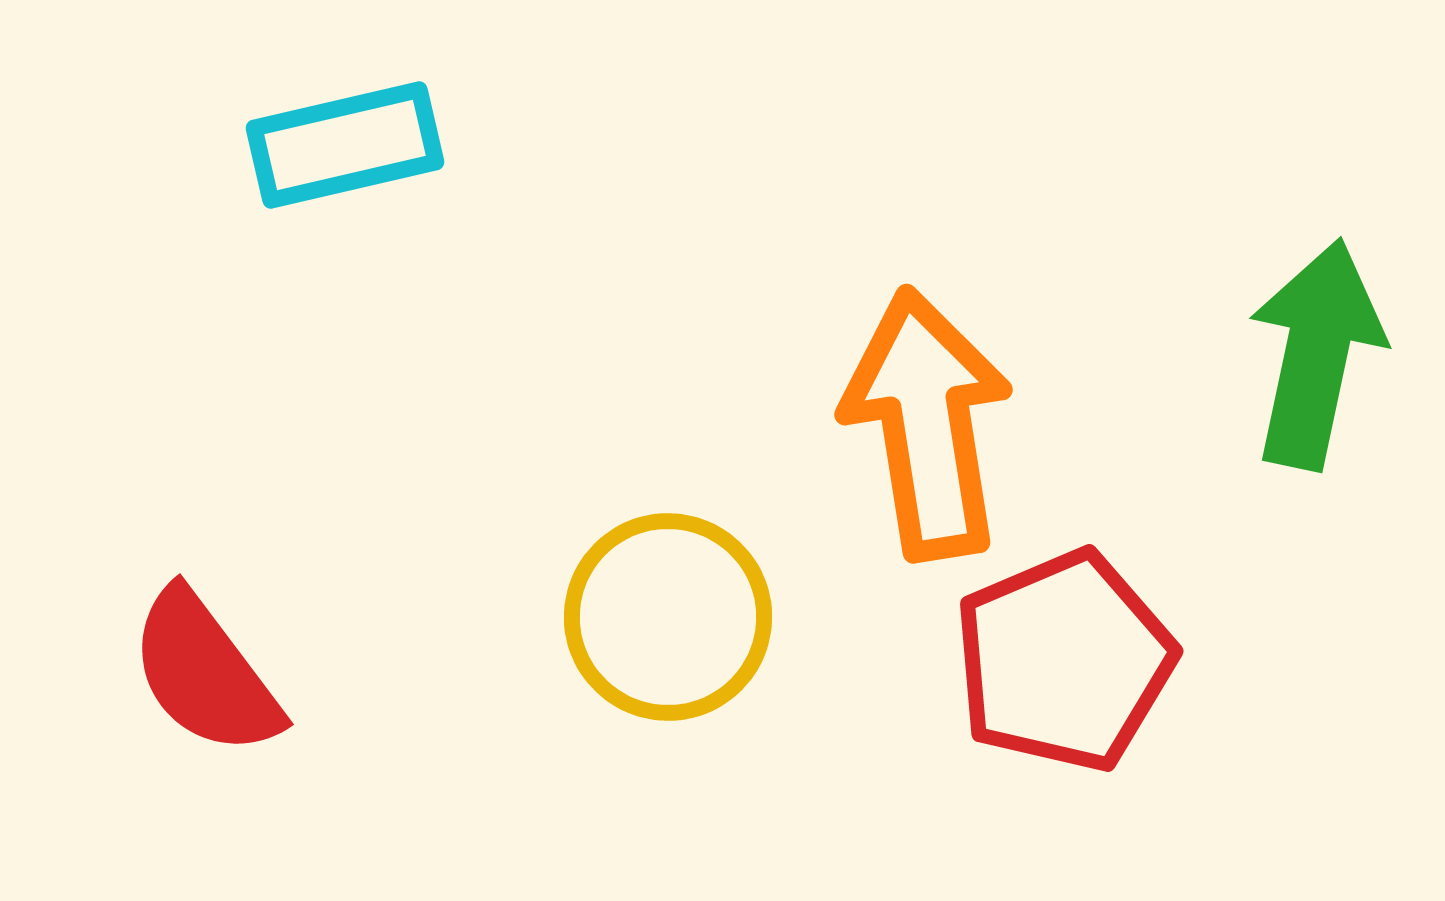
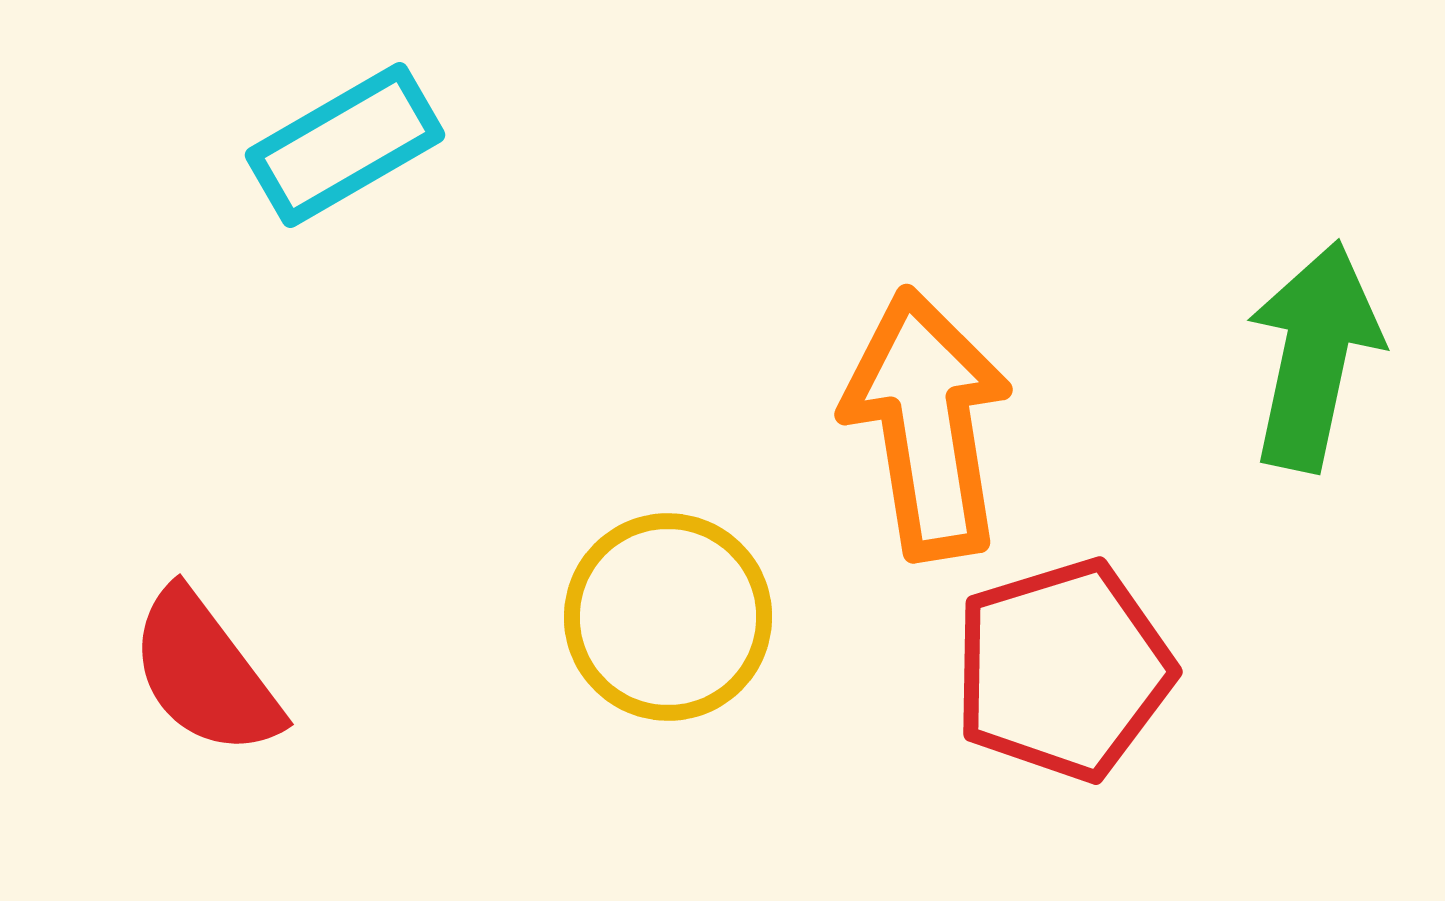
cyan rectangle: rotated 17 degrees counterclockwise
green arrow: moved 2 px left, 2 px down
red pentagon: moved 1 px left, 9 px down; rotated 6 degrees clockwise
